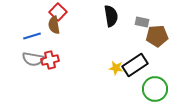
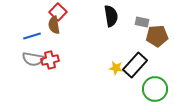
black rectangle: rotated 15 degrees counterclockwise
